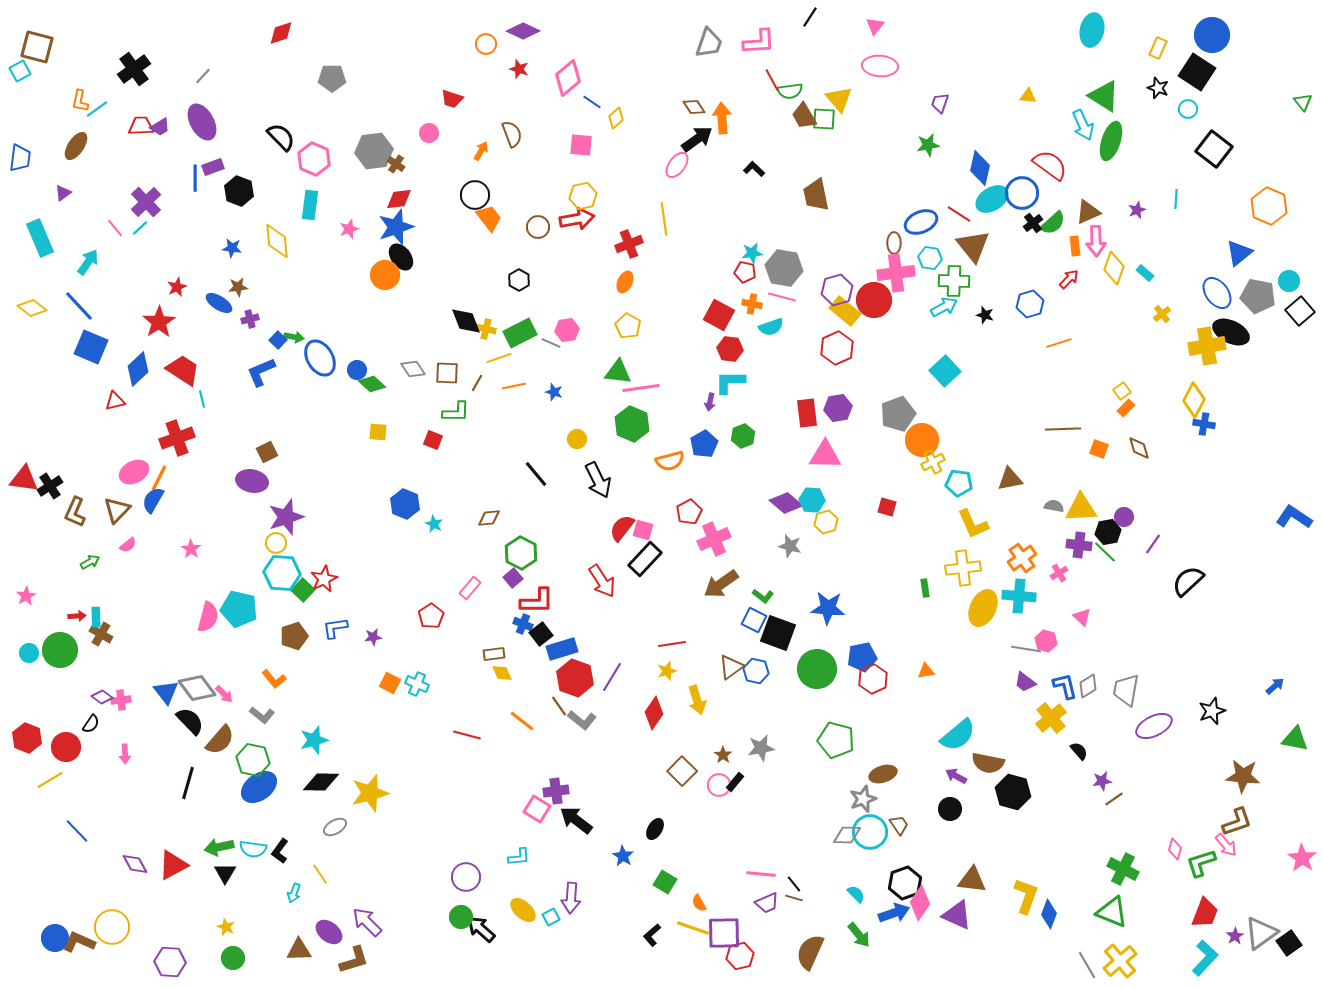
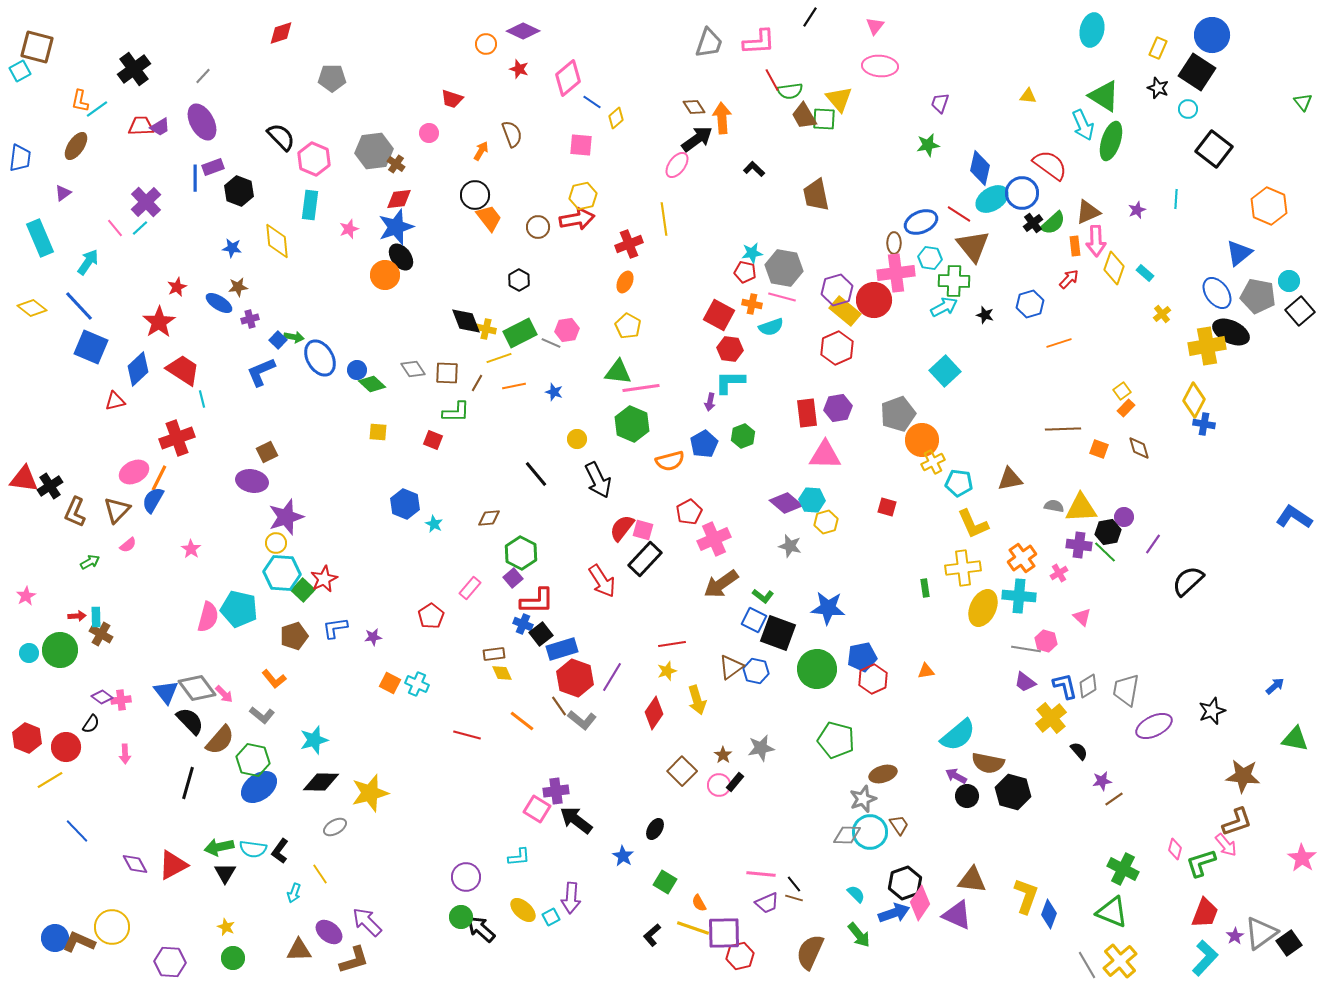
black circle at (950, 809): moved 17 px right, 13 px up
